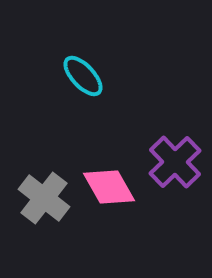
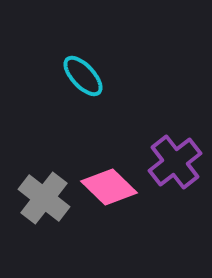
purple cross: rotated 6 degrees clockwise
pink diamond: rotated 16 degrees counterclockwise
